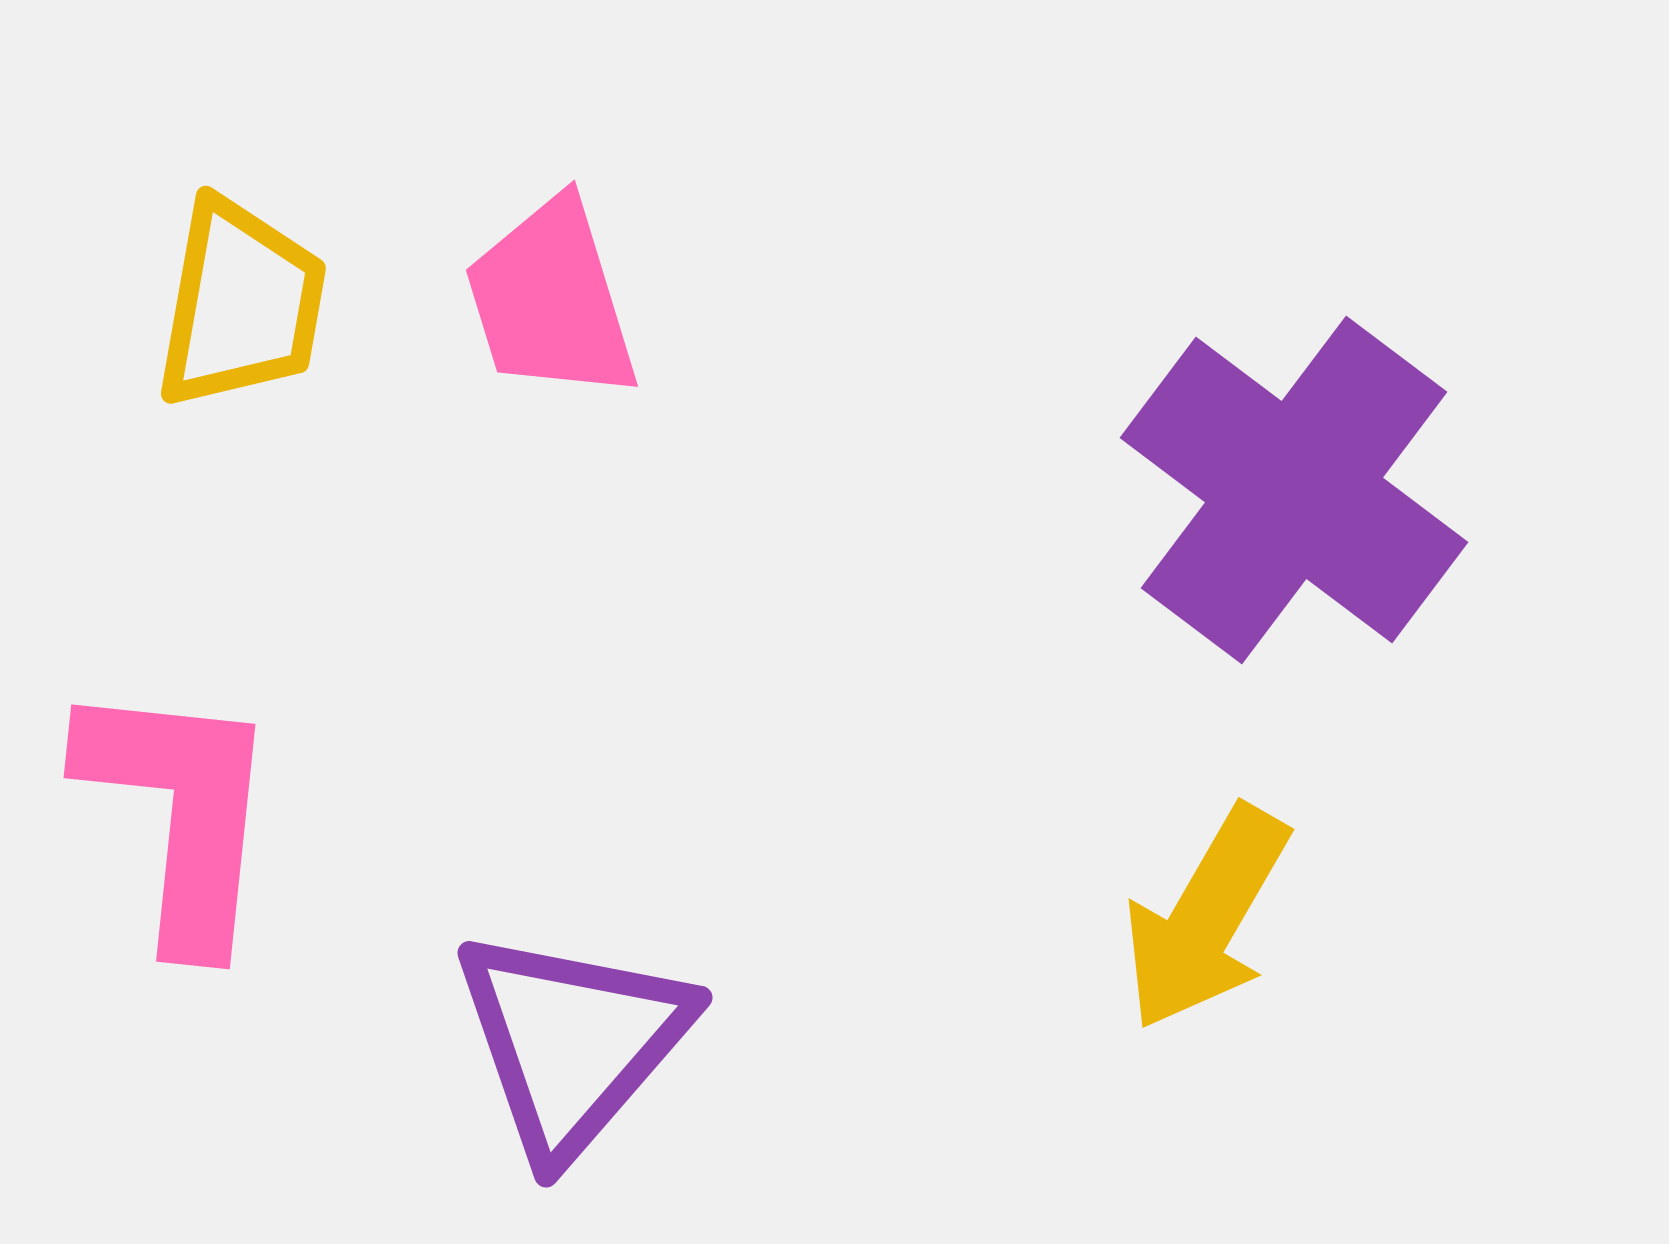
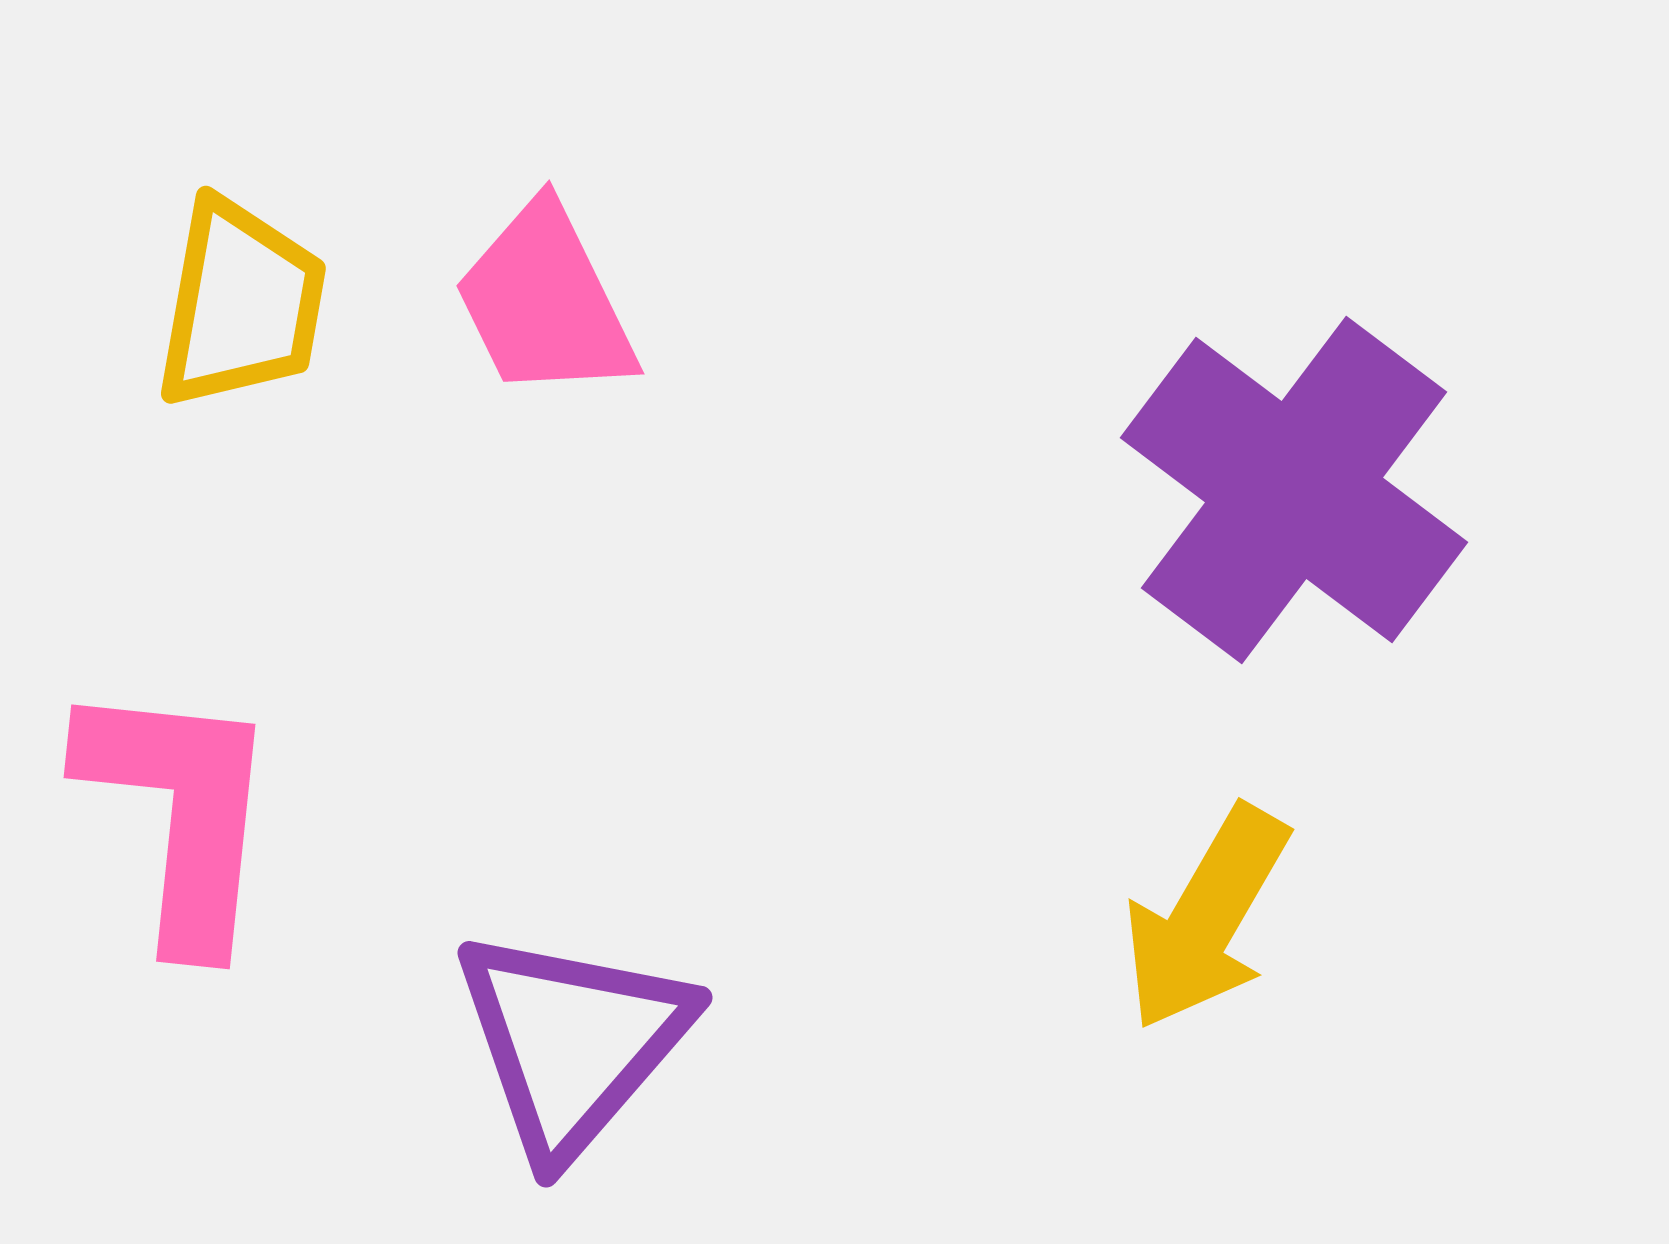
pink trapezoid: moved 6 px left, 2 px down; rotated 9 degrees counterclockwise
